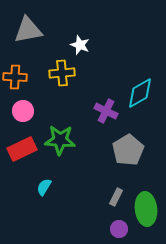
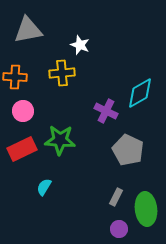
gray pentagon: rotated 16 degrees counterclockwise
